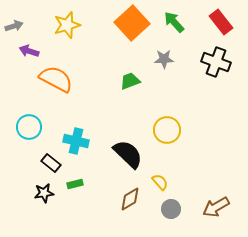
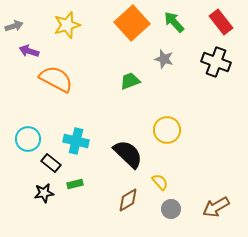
gray star: rotated 18 degrees clockwise
cyan circle: moved 1 px left, 12 px down
brown diamond: moved 2 px left, 1 px down
